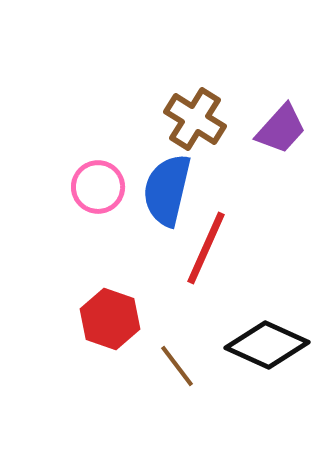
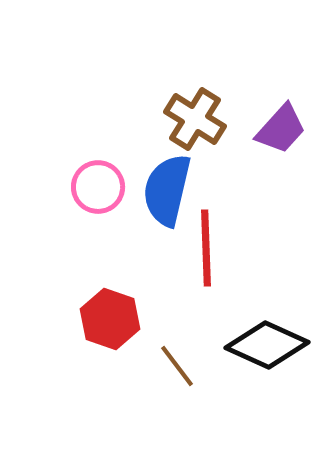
red line: rotated 26 degrees counterclockwise
